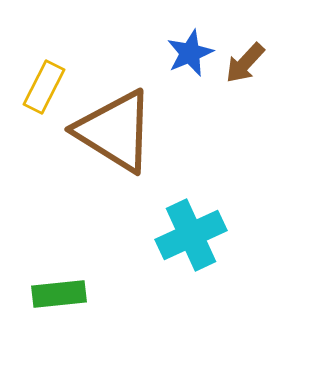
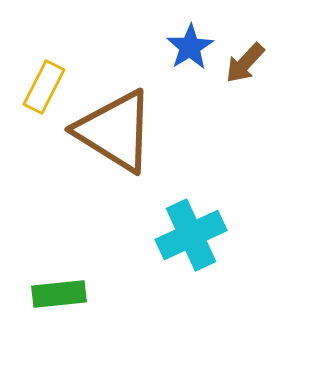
blue star: moved 6 px up; rotated 9 degrees counterclockwise
